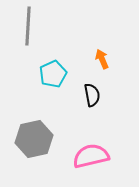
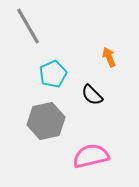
gray line: rotated 33 degrees counterclockwise
orange arrow: moved 7 px right, 2 px up
black semicircle: rotated 145 degrees clockwise
gray hexagon: moved 12 px right, 18 px up
